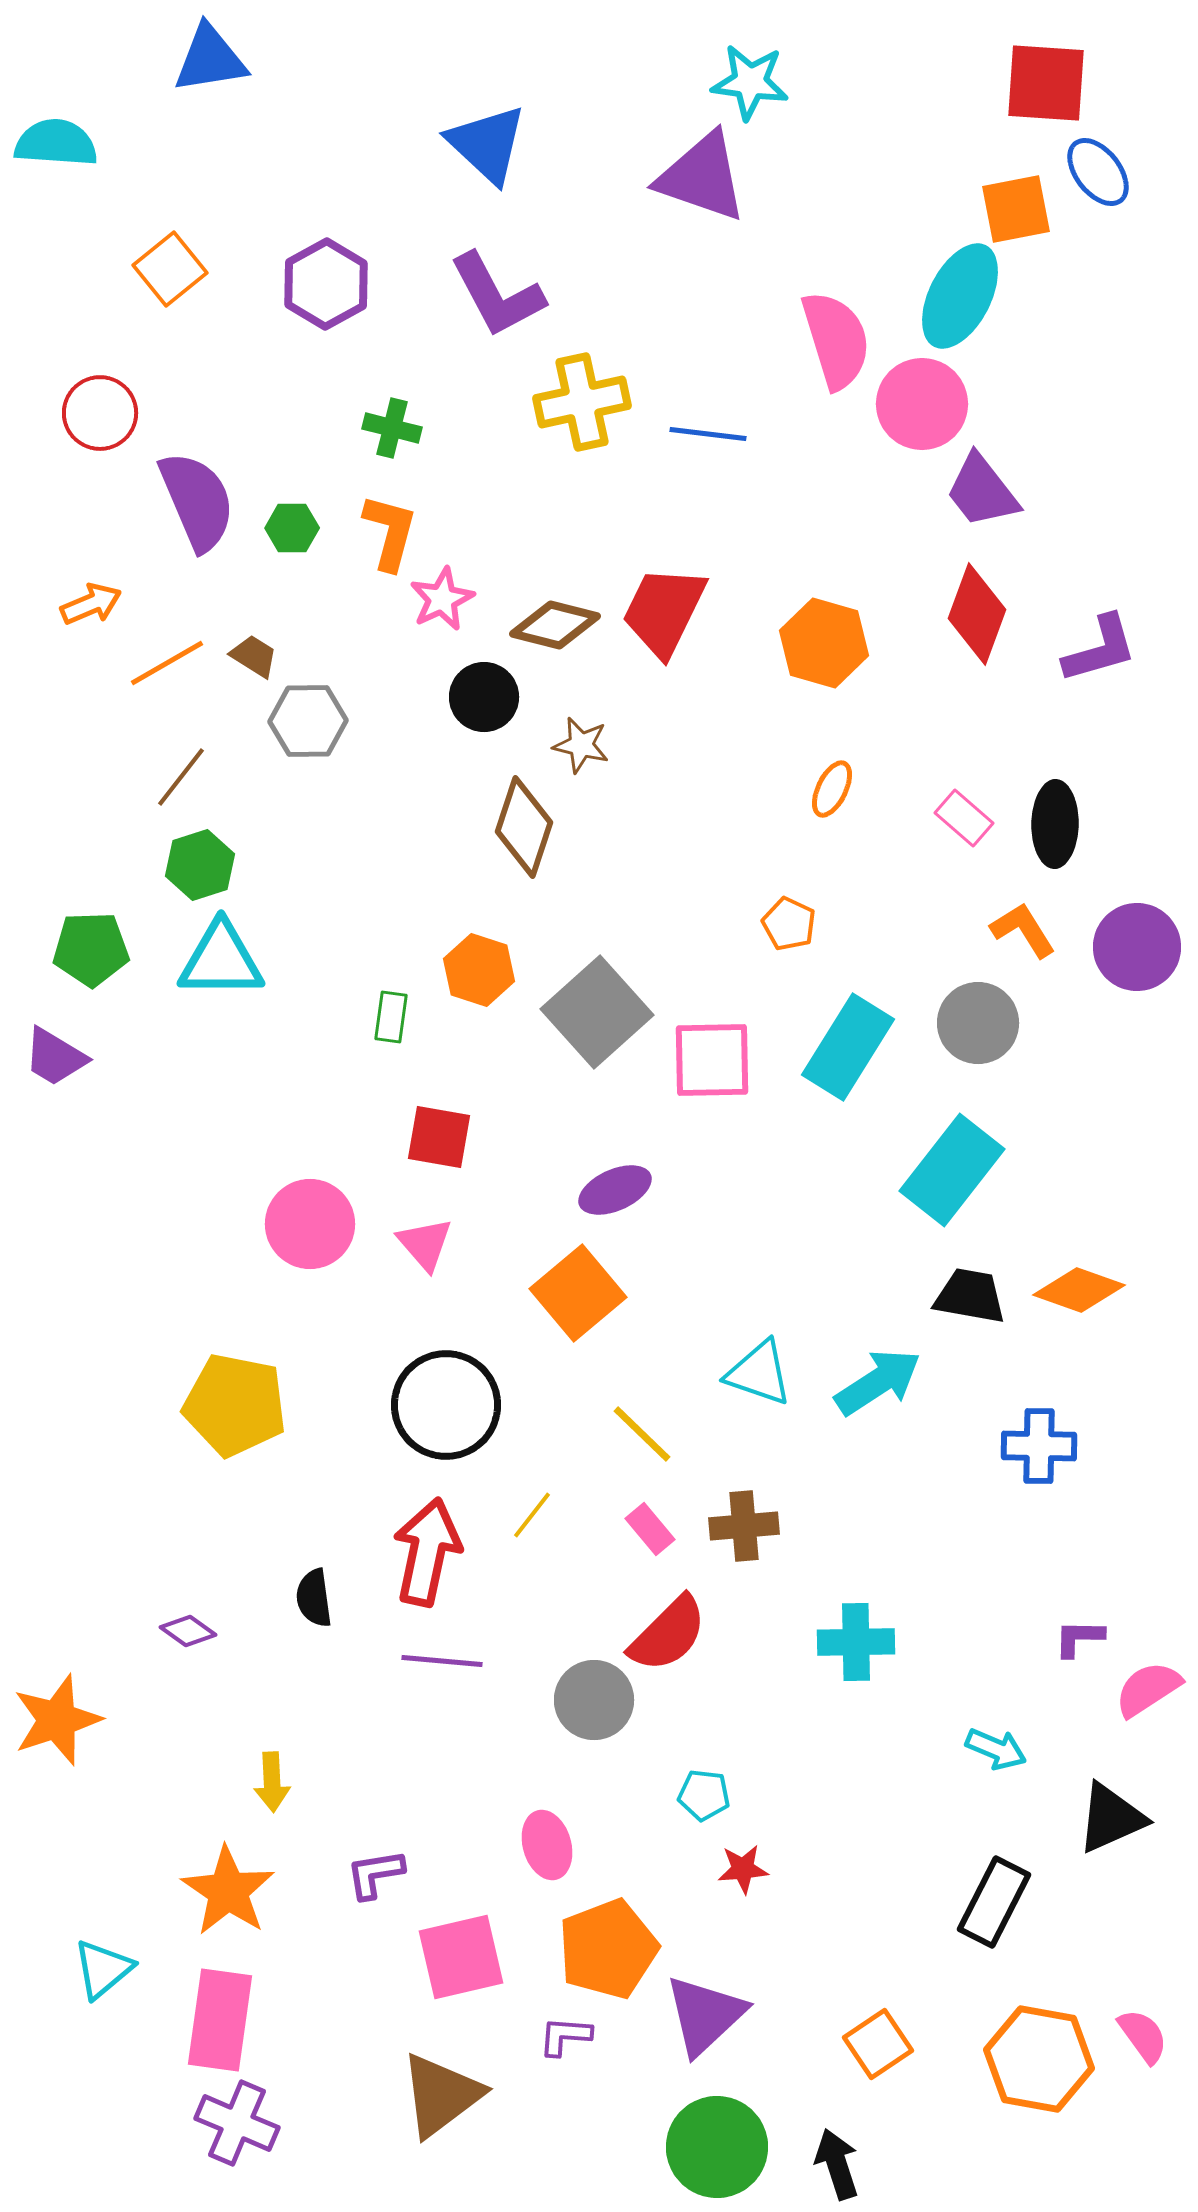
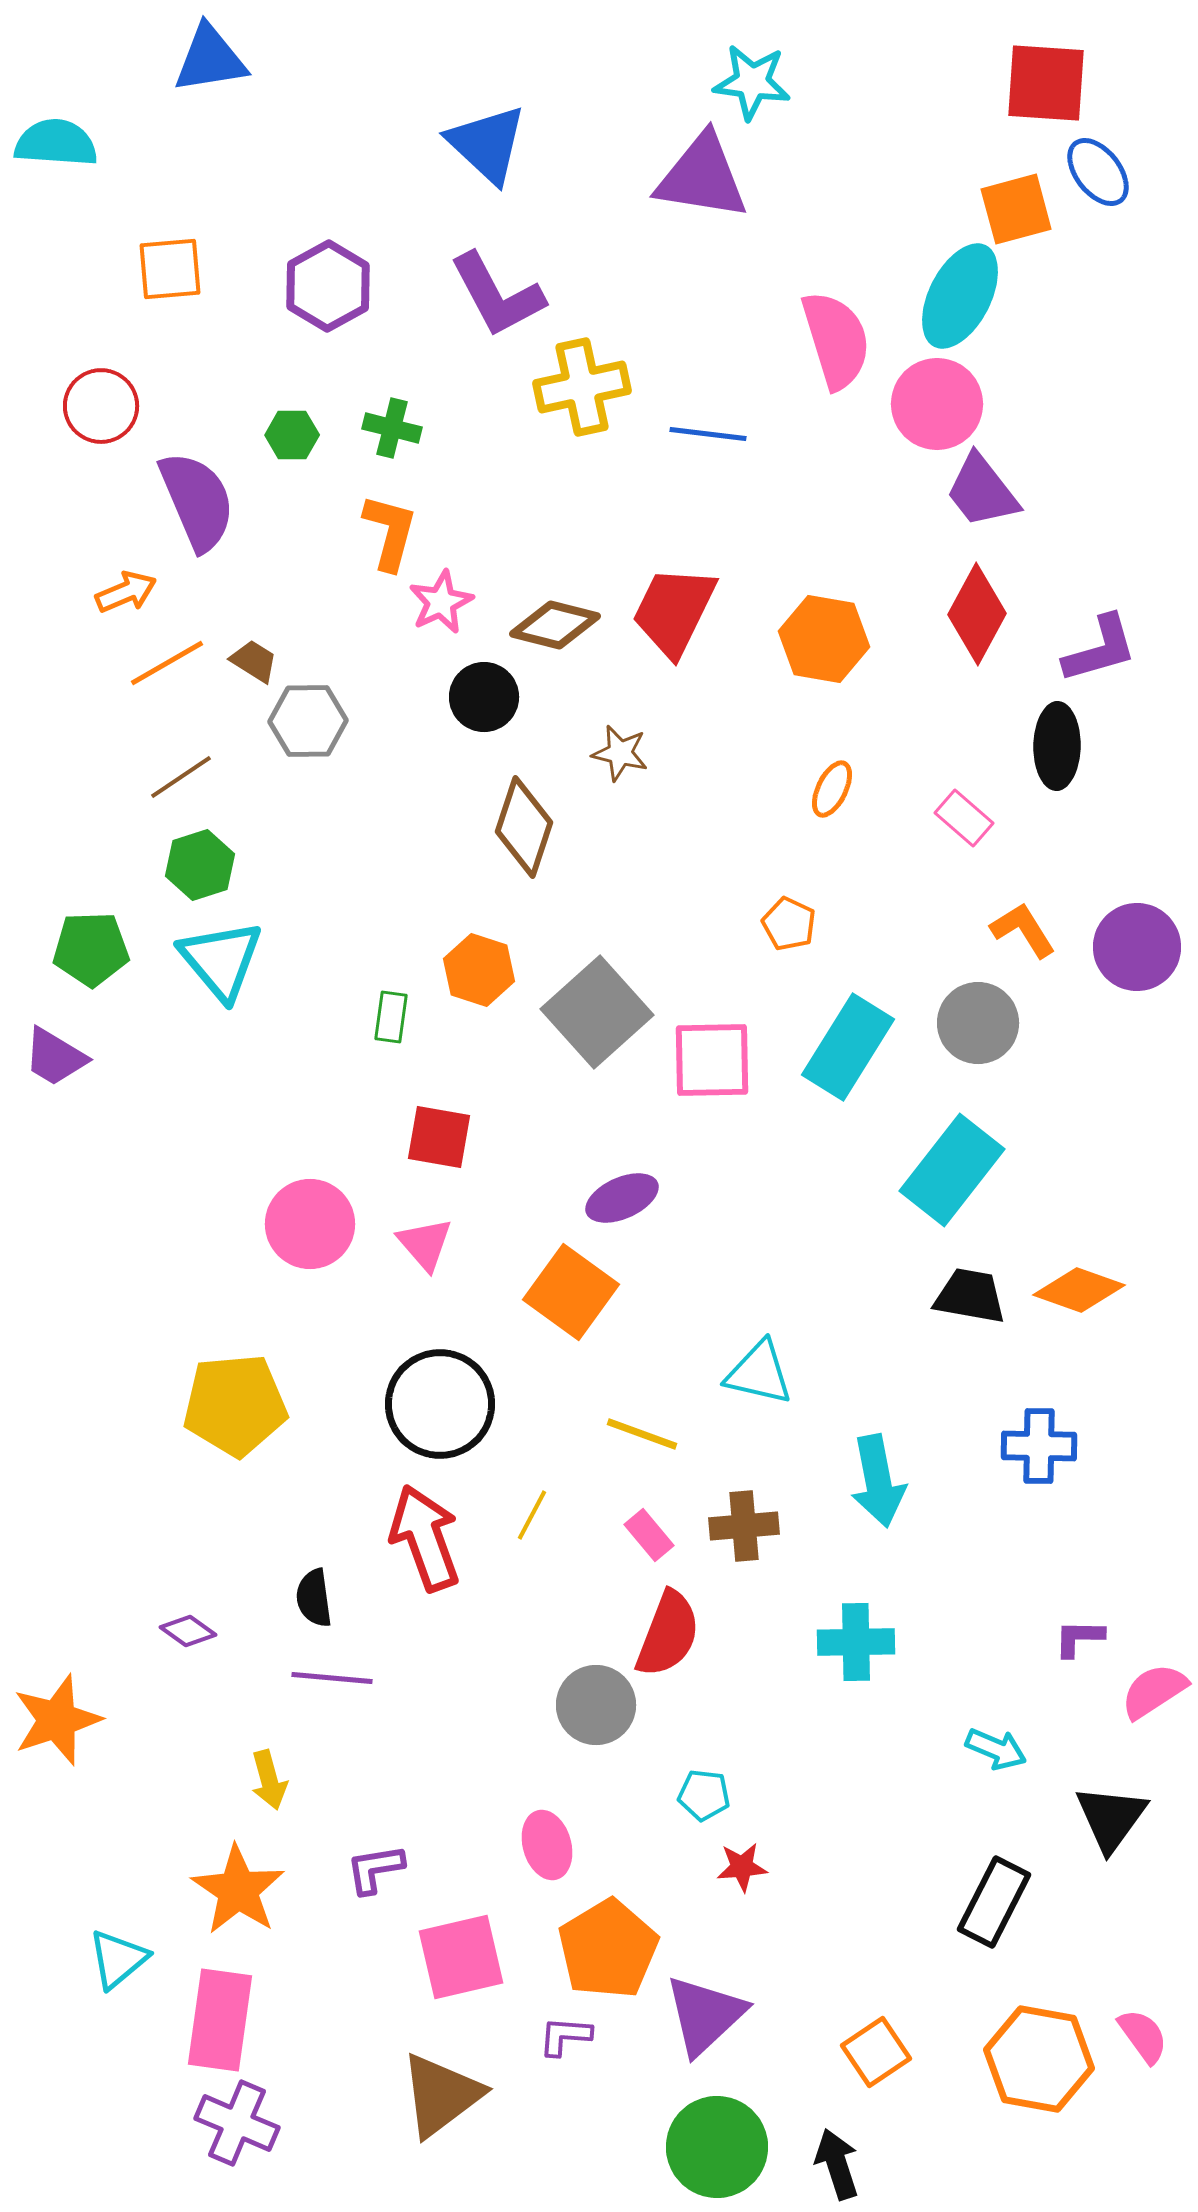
cyan star at (750, 82): moved 2 px right
purple triangle at (702, 177): rotated 10 degrees counterclockwise
orange square at (1016, 209): rotated 4 degrees counterclockwise
orange square at (170, 269): rotated 34 degrees clockwise
purple hexagon at (326, 284): moved 2 px right, 2 px down
yellow cross at (582, 402): moved 15 px up
pink circle at (922, 404): moved 15 px right
red circle at (100, 413): moved 1 px right, 7 px up
green hexagon at (292, 528): moved 93 px up
pink star at (442, 599): moved 1 px left, 3 px down
orange arrow at (91, 604): moved 35 px right, 12 px up
red trapezoid at (664, 611): moved 10 px right
red diamond at (977, 614): rotated 8 degrees clockwise
orange hexagon at (824, 643): moved 4 px up; rotated 6 degrees counterclockwise
brown trapezoid at (254, 656): moved 5 px down
brown star at (581, 745): moved 39 px right, 8 px down
brown line at (181, 777): rotated 18 degrees clockwise
black ellipse at (1055, 824): moved 2 px right, 78 px up
cyan triangle at (221, 960): rotated 50 degrees clockwise
purple ellipse at (615, 1190): moved 7 px right, 8 px down
orange square at (578, 1293): moved 7 px left, 1 px up; rotated 14 degrees counterclockwise
cyan triangle at (759, 1373): rotated 6 degrees counterclockwise
cyan arrow at (878, 1382): moved 99 px down; rotated 112 degrees clockwise
yellow pentagon at (235, 1405): rotated 16 degrees counterclockwise
black circle at (446, 1405): moved 6 px left, 1 px up
yellow line at (642, 1434): rotated 24 degrees counterclockwise
yellow line at (532, 1515): rotated 10 degrees counterclockwise
pink rectangle at (650, 1529): moved 1 px left, 6 px down
red arrow at (427, 1552): moved 2 px left, 14 px up; rotated 32 degrees counterclockwise
red semicircle at (668, 1634): rotated 24 degrees counterclockwise
purple line at (442, 1661): moved 110 px left, 17 px down
pink semicircle at (1148, 1689): moved 6 px right, 2 px down
gray circle at (594, 1700): moved 2 px right, 5 px down
yellow arrow at (272, 1782): moved 3 px left, 2 px up; rotated 12 degrees counterclockwise
black triangle at (1111, 1818): rotated 30 degrees counterclockwise
red star at (743, 1869): moved 1 px left, 2 px up
purple L-shape at (375, 1874): moved 5 px up
orange star at (228, 1891): moved 10 px right, 1 px up
orange pentagon at (608, 1949): rotated 10 degrees counterclockwise
cyan triangle at (103, 1969): moved 15 px right, 10 px up
orange square at (878, 2044): moved 2 px left, 8 px down
